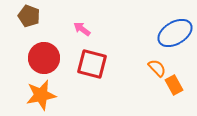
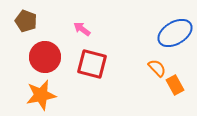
brown pentagon: moved 3 px left, 5 px down
red circle: moved 1 px right, 1 px up
orange rectangle: moved 1 px right
